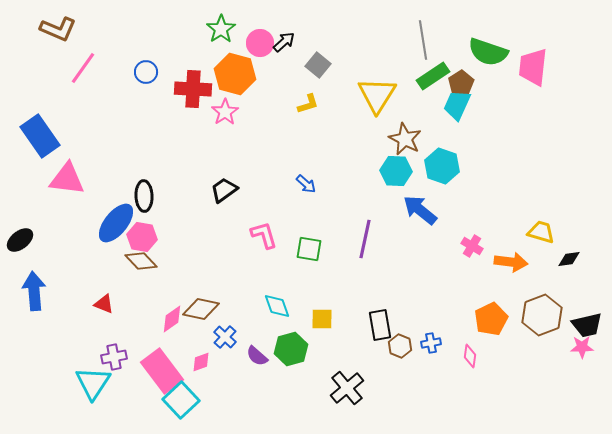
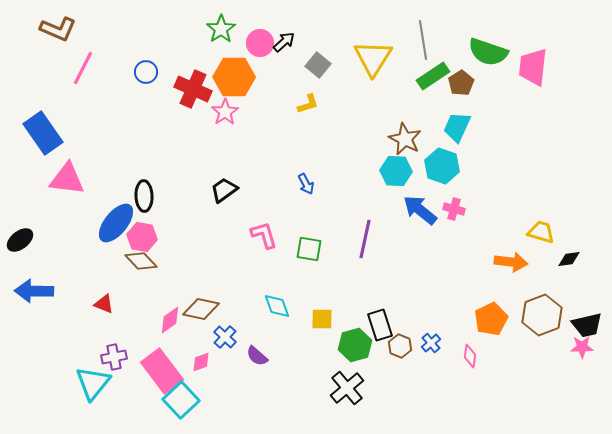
pink line at (83, 68): rotated 8 degrees counterclockwise
orange hexagon at (235, 74): moved 1 px left, 3 px down; rotated 15 degrees counterclockwise
red cross at (193, 89): rotated 21 degrees clockwise
yellow triangle at (377, 95): moved 4 px left, 37 px up
cyan trapezoid at (457, 105): moved 22 px down
blue rectangle at (40, 136): moved 3 px right, 3 px up
blue arrow at (306, 184): rotated 20 degrees clockwise
pink cross at (472, 246): moved 18 px left, 37 px up; rotated 15 degrees counterclockwise
blue arrow at (34, 291): rotated 84 degrees counterclockwise
pink diamond at (172, 319): moved 2 px left, 1 px down
black rectangle at (380, 325): rotated 8 degrees counterclockwise
blue cross at (431, 343): rotated 30 degrees counterclockwise
green hexagon at (291, 349): moved 64 px right, 4 px up
cyan triangle at (93, 383): rotated 6 degrees clockwise
